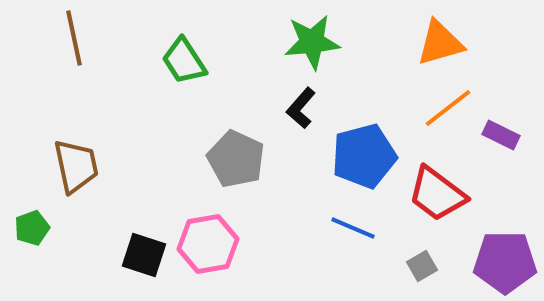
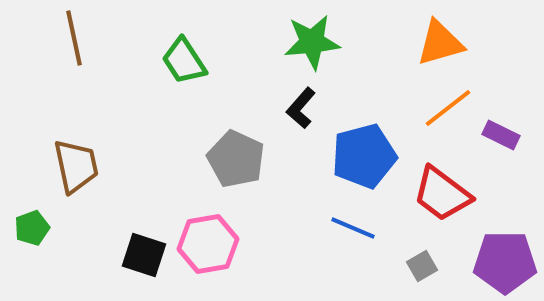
red trapezoid: moved 5 px right
